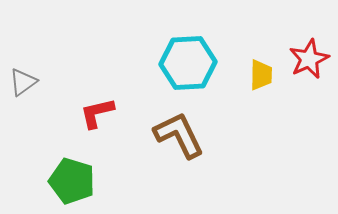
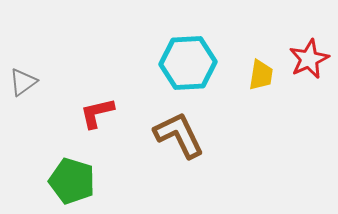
yellow trapezoid: rotated 8 degrees clockwise
